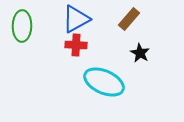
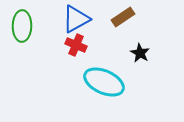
brown rectangle: moved 6 px left, 2 px up; rotated 15 degrees clockwise
red cross: rotated 20 degrees clockwise
